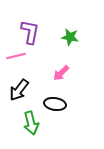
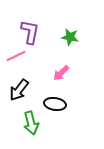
pink line: rotated 12 degrees counterclockwise
